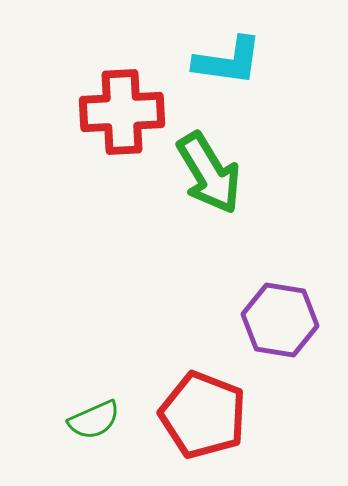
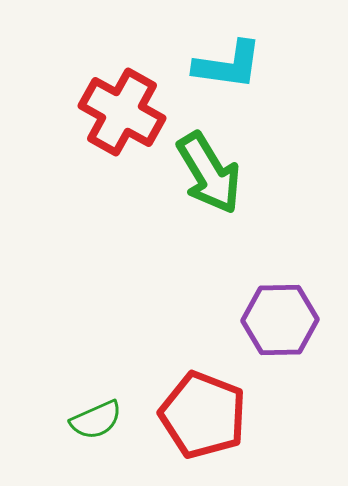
cyan L-shape: moved 4 px down
red cross: rotated 32 degrees clockwise
purple hexagon: rotated 10 degrees counterclockwise
green semicircle: moved 2 px right
